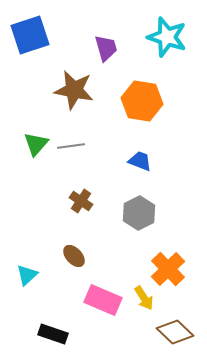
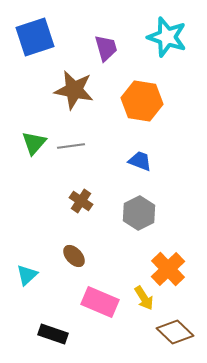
blue square: moved 5 px right, 2 px down
green triangle: moved 2 px left, 1 px up
pink rectangle: moved 3 px left, 2 px down
